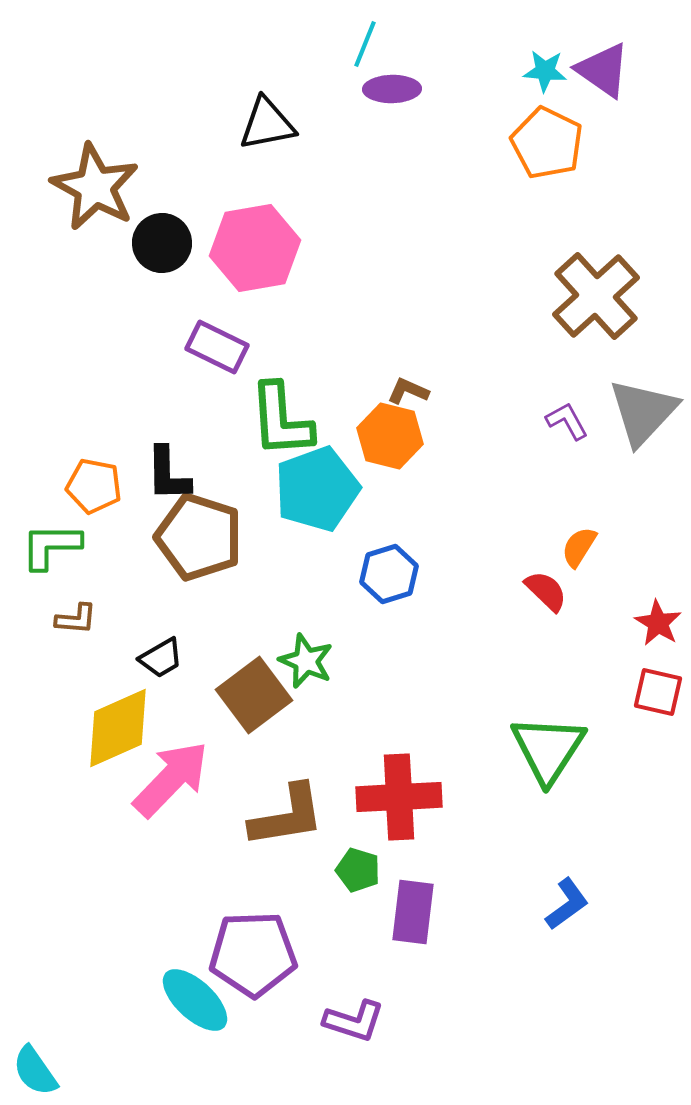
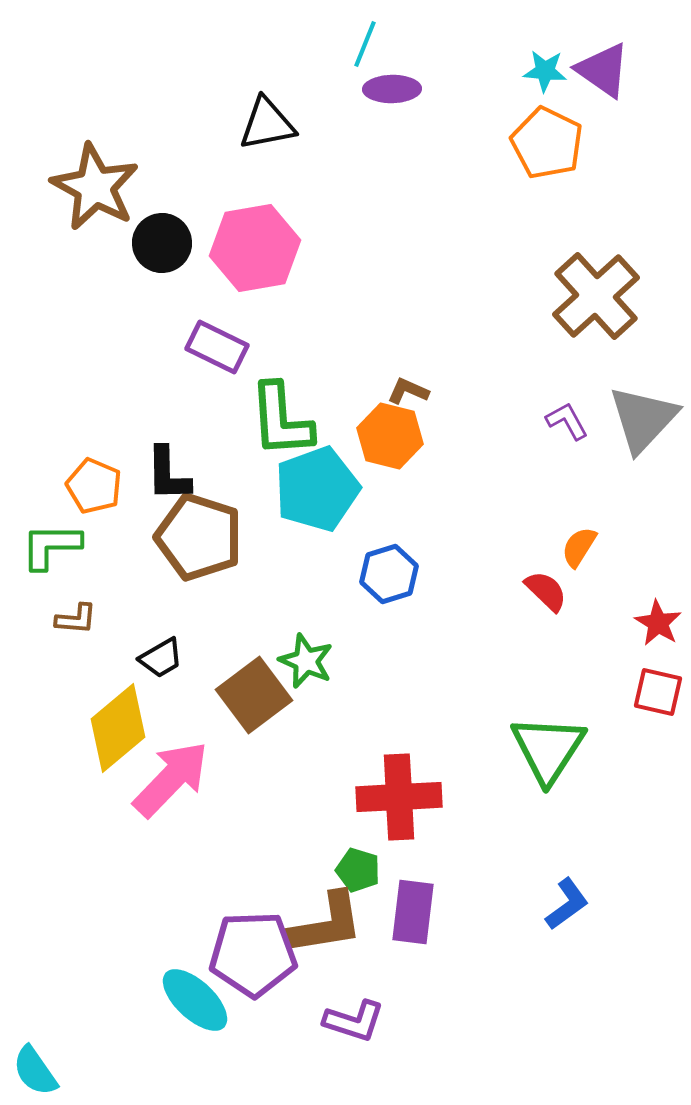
gray triangle at (643, 412): moved 7 px down
orange pentagon at (94, 486): rotated 12 degrees clockwise
yellow diamond at (118, 728): rotated 16 degrees counterclockwise
brown L-shape at (287, 816): moved 39 px right, 108 px down
